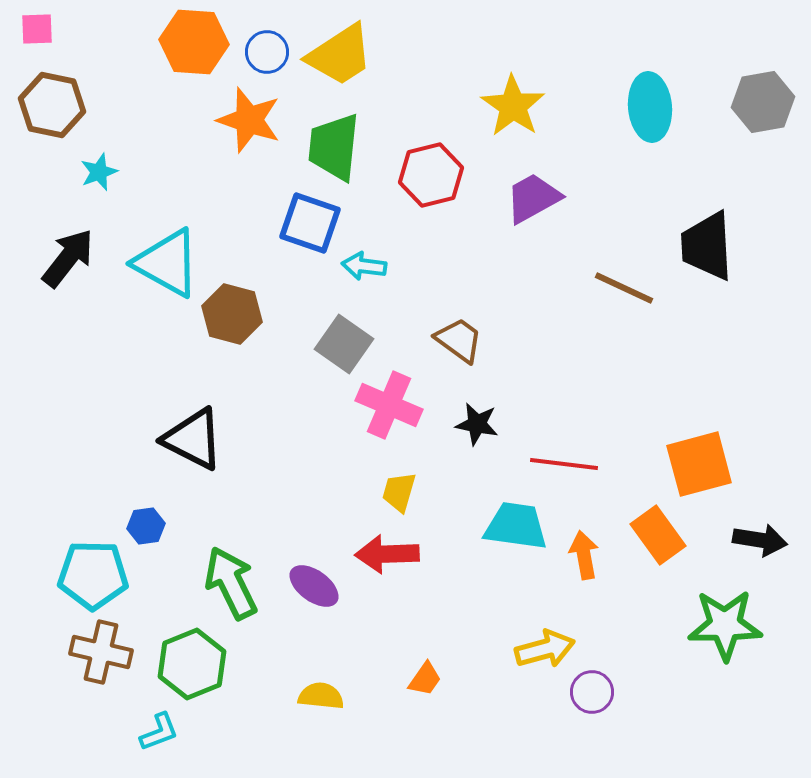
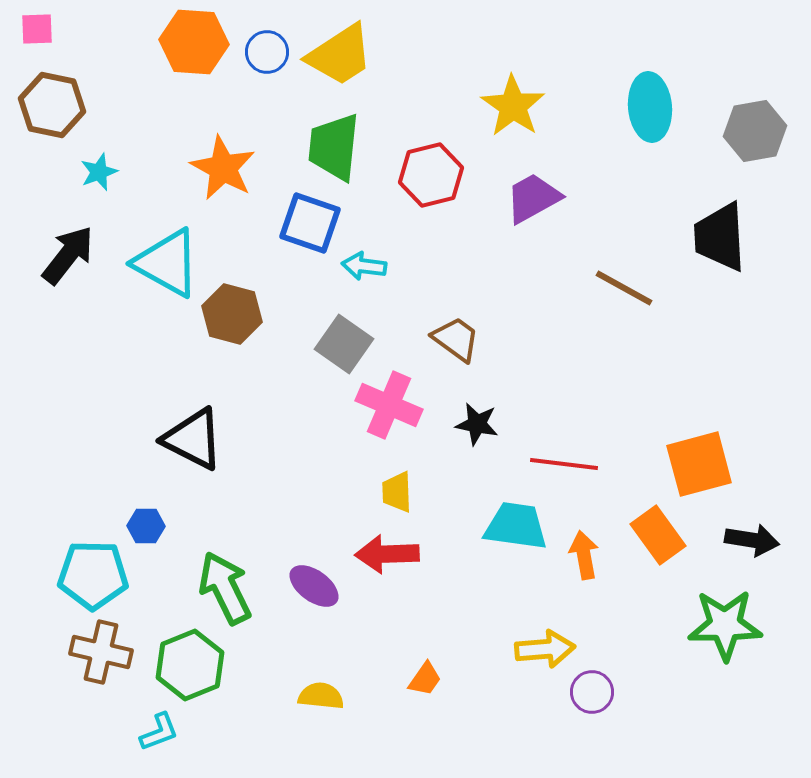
gray hexagon at (763, 102): moved 8 px left, 29 px down
orange star at (249, 120): moved 26 px left, 48 px down; rotated 10 degrees clockwise
black trapezoid at (707, 246): moved 13 px right, 9 px up
black arrow at (68, 258): moved 3 px up
brown line at (624, 288): rotated 4 degrees clockwise
brown trapezoid at (459, 340): moved 3 px left, 1 px up
yellow trapezoid at (399, 492): moved 2 px left; rotated 18 degrees counterclockwise
blue hexagon at (146, 526): rotated 9 degrees clockwise
black arrow at (760, 540): moved 8 px left
green arrow at (231, 583): moved 6 px left, 5 px down
yellow arrow at (545, 649): rotated 10 degrees clockwise
green hexagon at (192, 664): moved 2 px left, 1 px down
